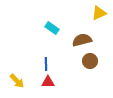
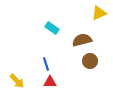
blue line: rotated 16 degrees counterclockwise
red triangle: moved 2 px right
